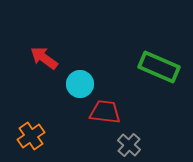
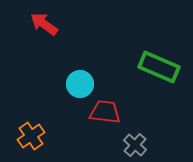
red arrow: moved 34 px up
gray cross: moved 6 px right
